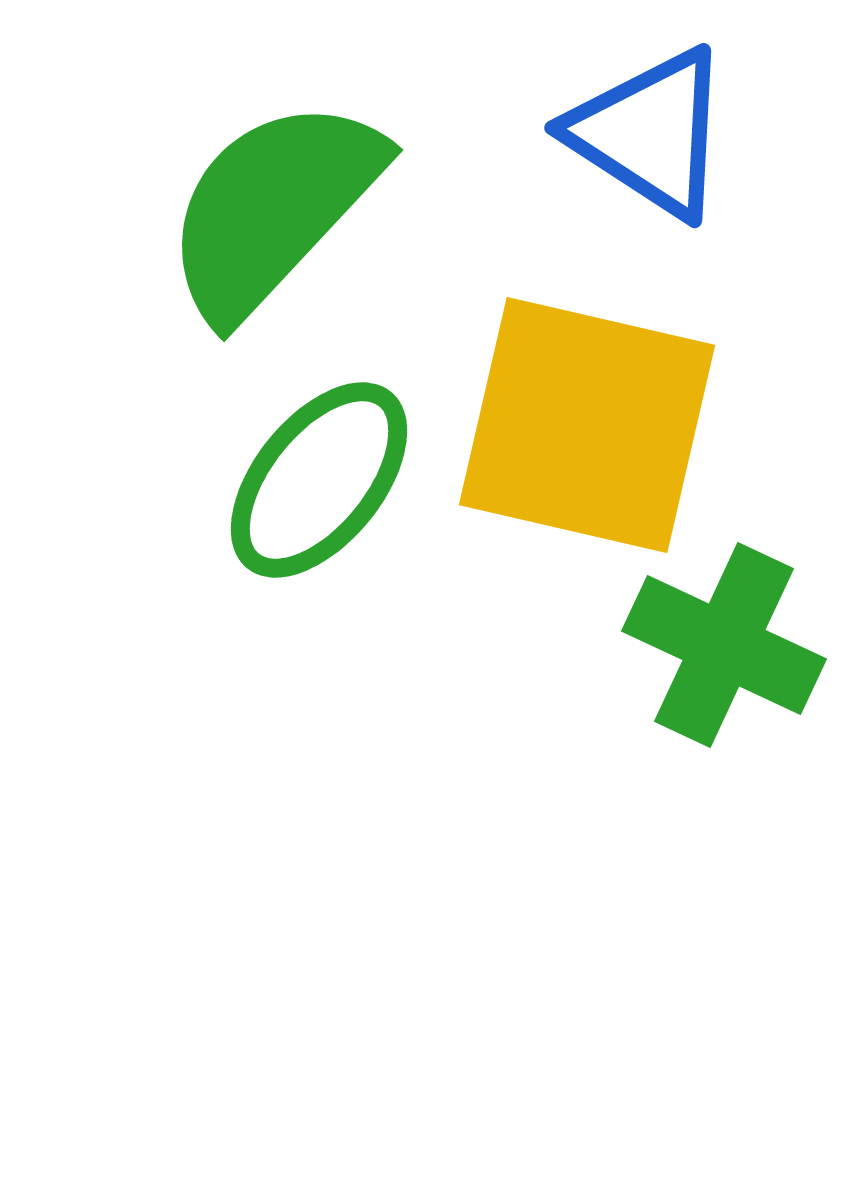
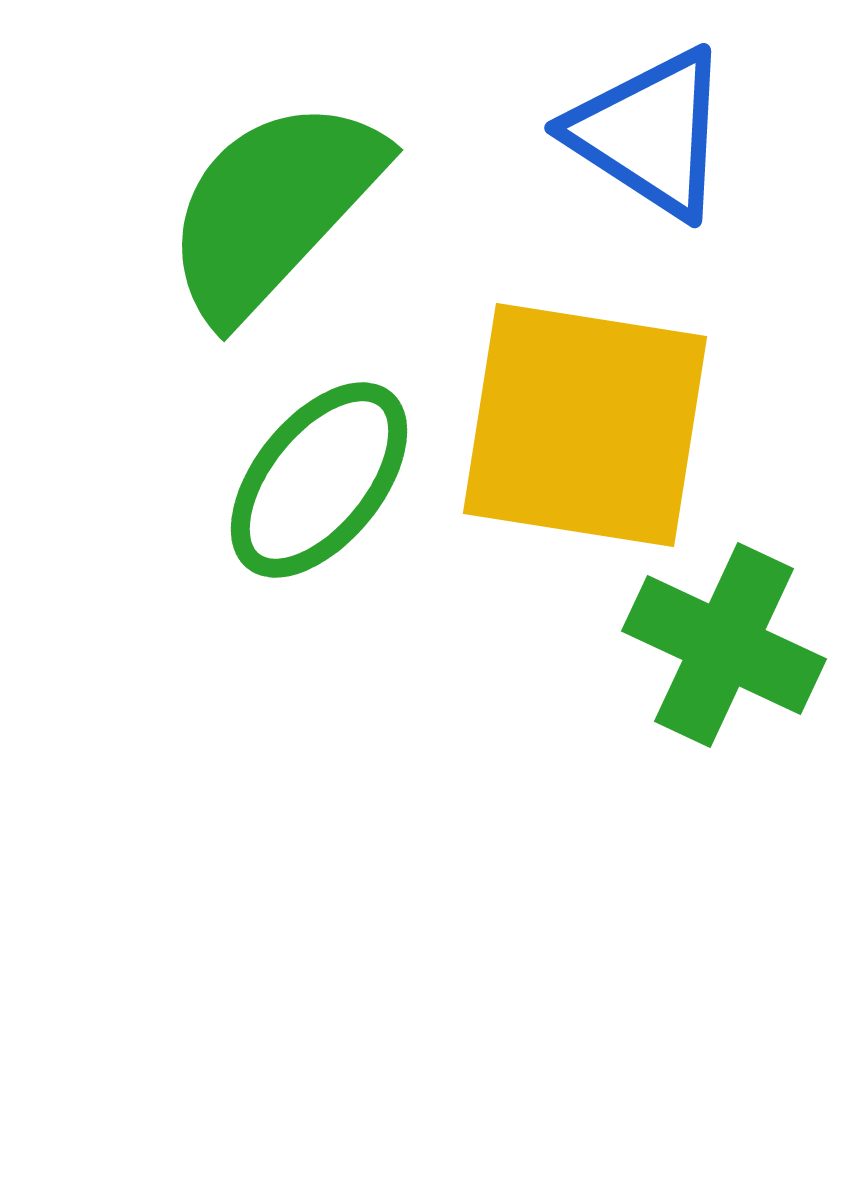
yellow square: moved 2 px left; rotated 4 degrees counterclockwise
